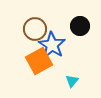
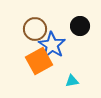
cyan triangle: rotated 40 degrees clockwise
